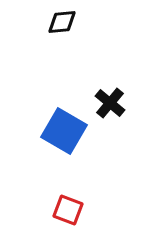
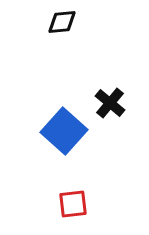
blue square: rotated 12 degrees clockwise
red square: moved 5 px right, 6 px up; rotated 28 degrees counterclockwise
